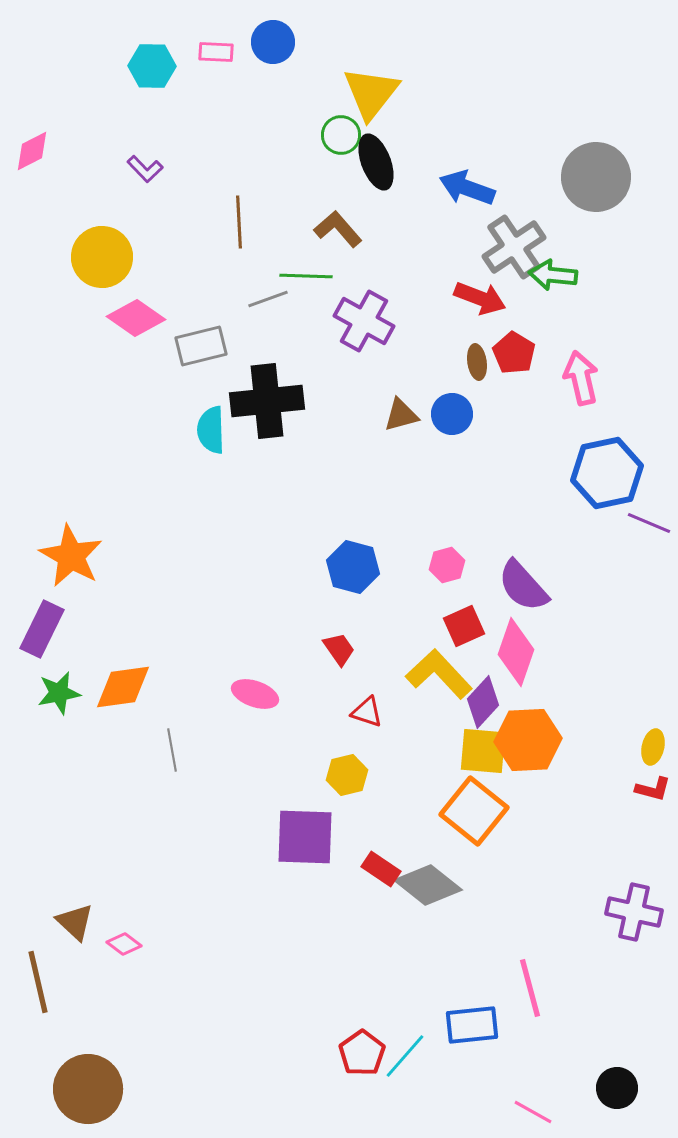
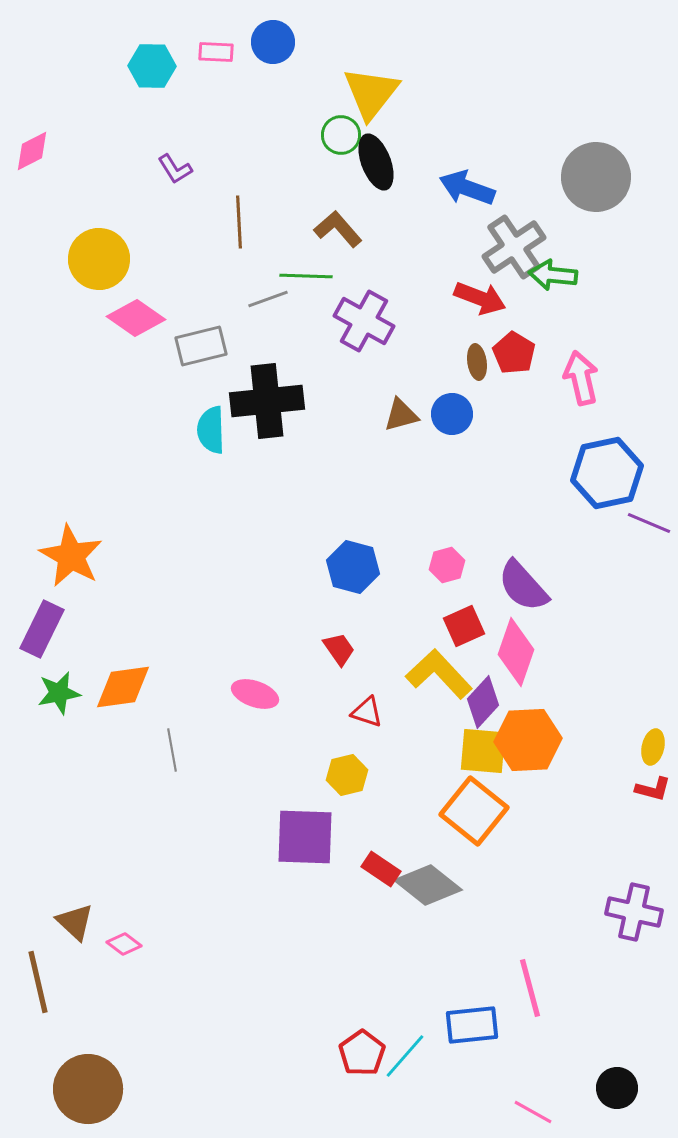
purple L-shape at (145, 169): moved 30 px right; rotated 12 degrees clockwise
yellow circle at (102, 257): moved 3 px left, 2 px down
